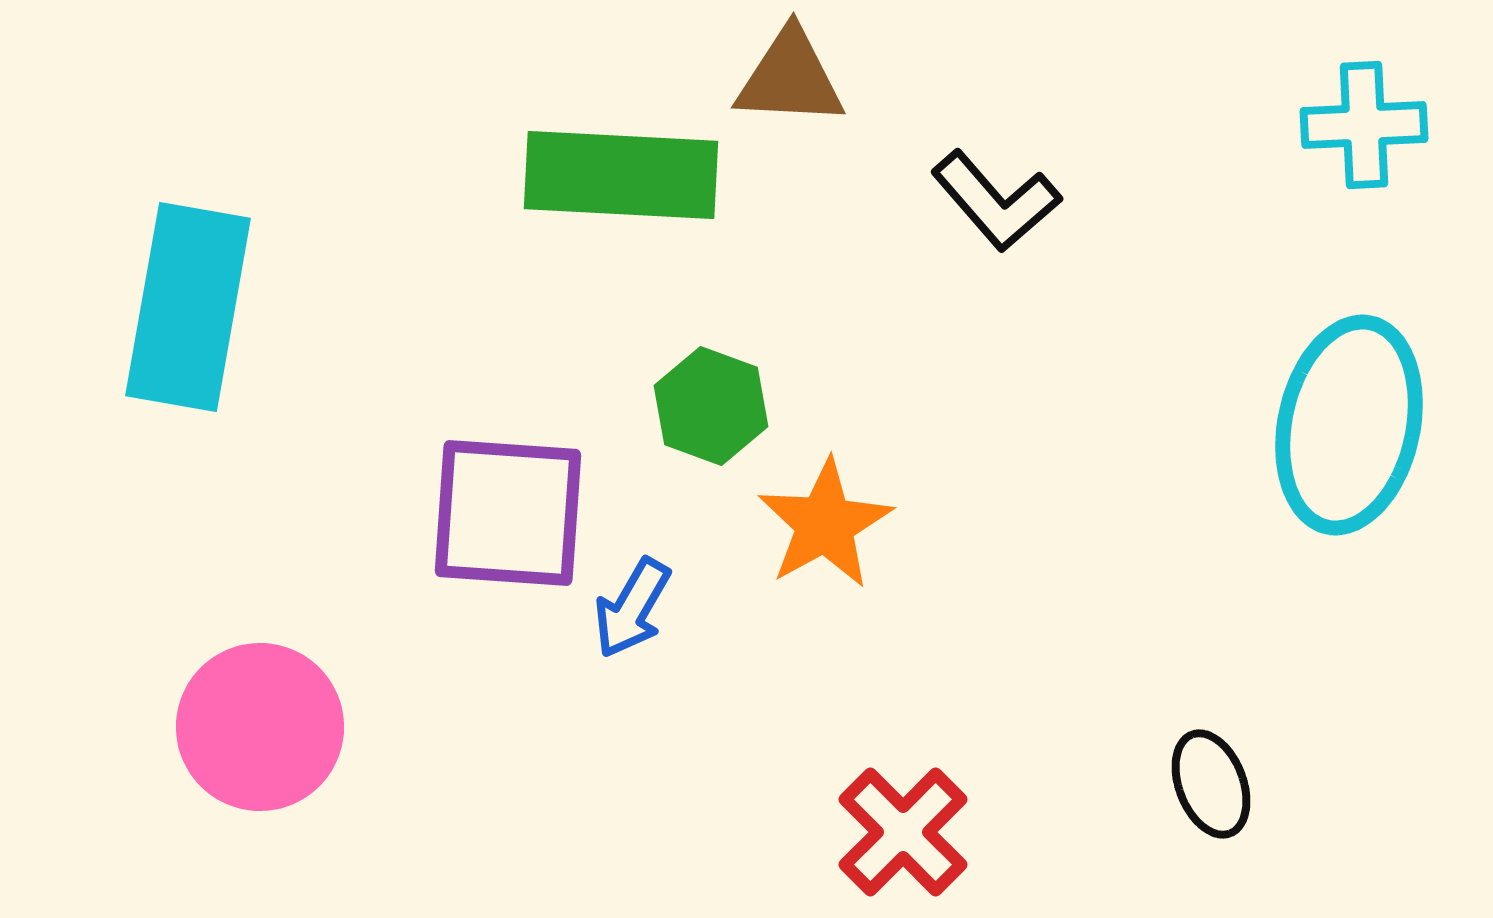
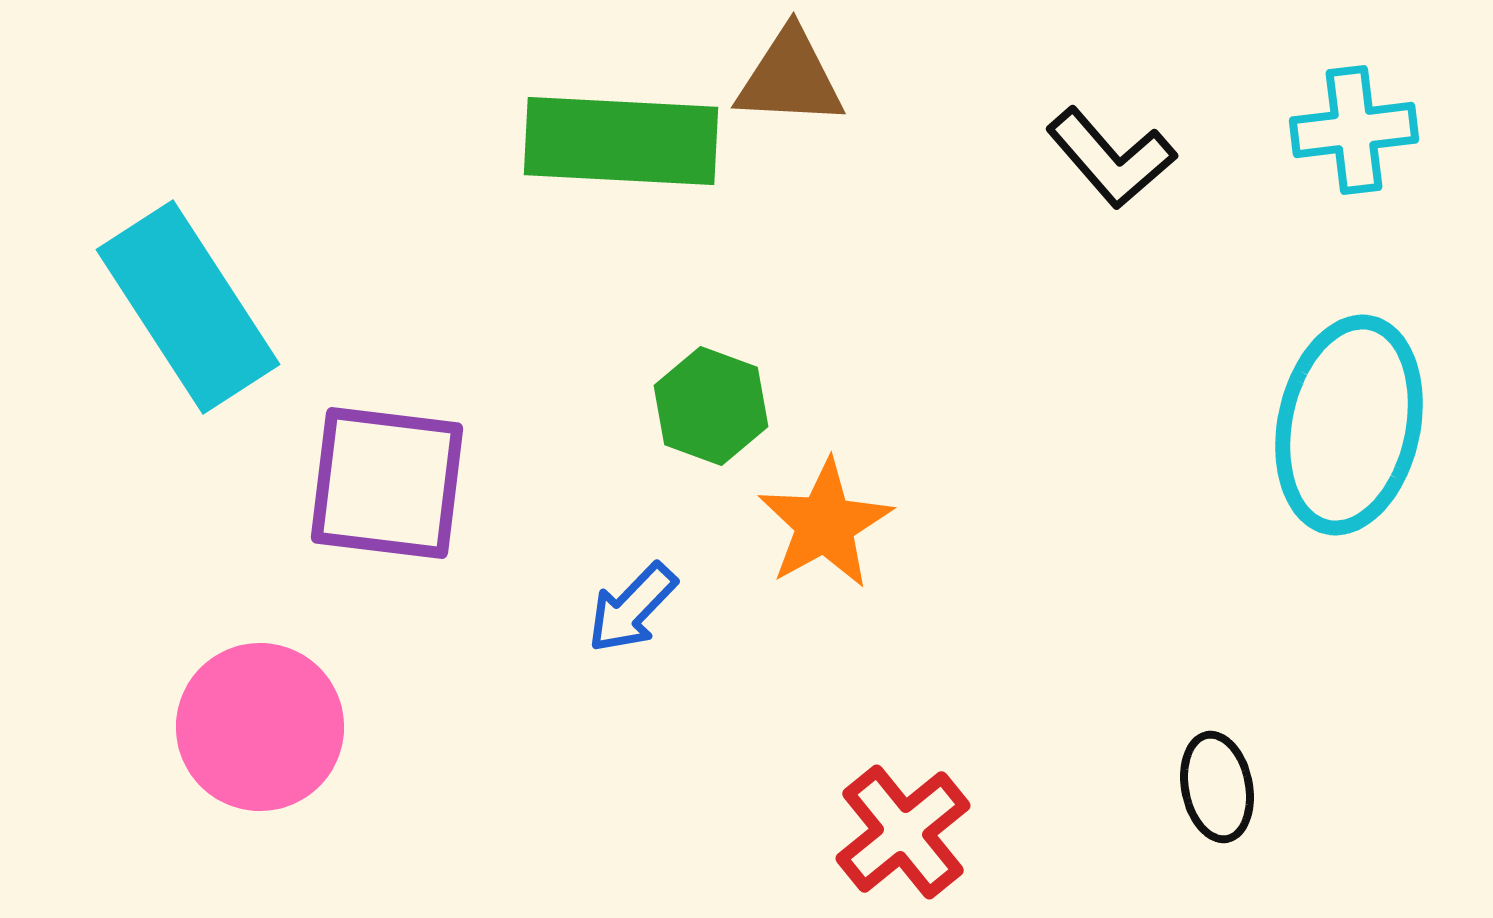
cyan cross: moved 10 px left, 5 px down; rotated 4 degrees counterclockwise
green rectangle: moved 34 px up
black L-shape: moved 115 px right, 43 px up
cyan rectangle: rotated 43 degrees counterclockwise
purple square: moved 121 px left, 30 px up; rotated 3 degrees clockwise
blue arrow: rotated 14 degrees clockwise
black ellipse: moved 6 px right, 3 px down; rotated 10 degrees clockwise
red cross: rotated 6 degrees clockwise
